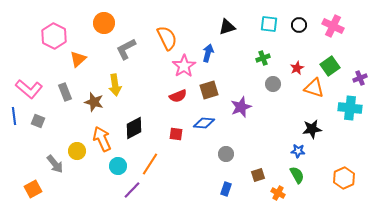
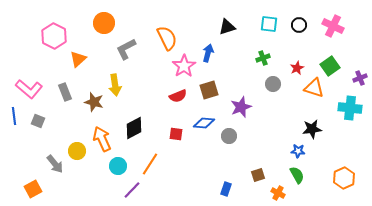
gray circle at (226, 154): moved 3 px right, 18 px up
